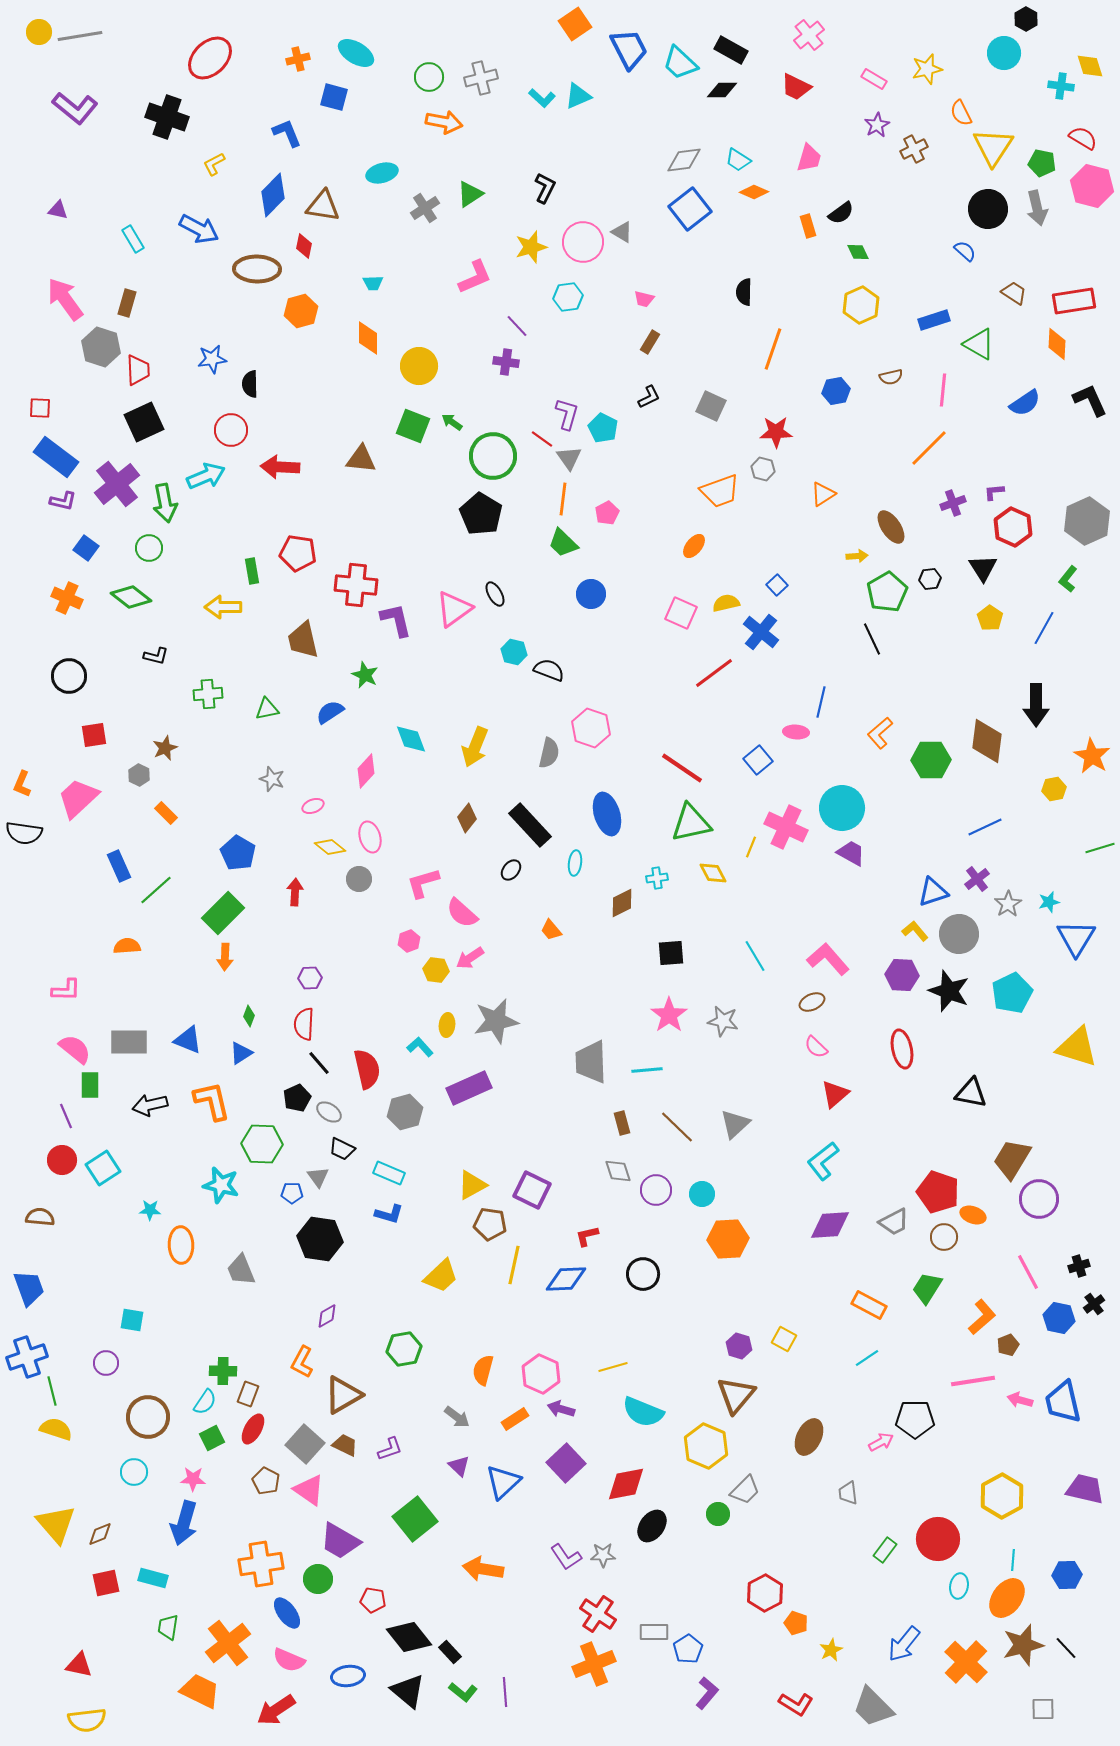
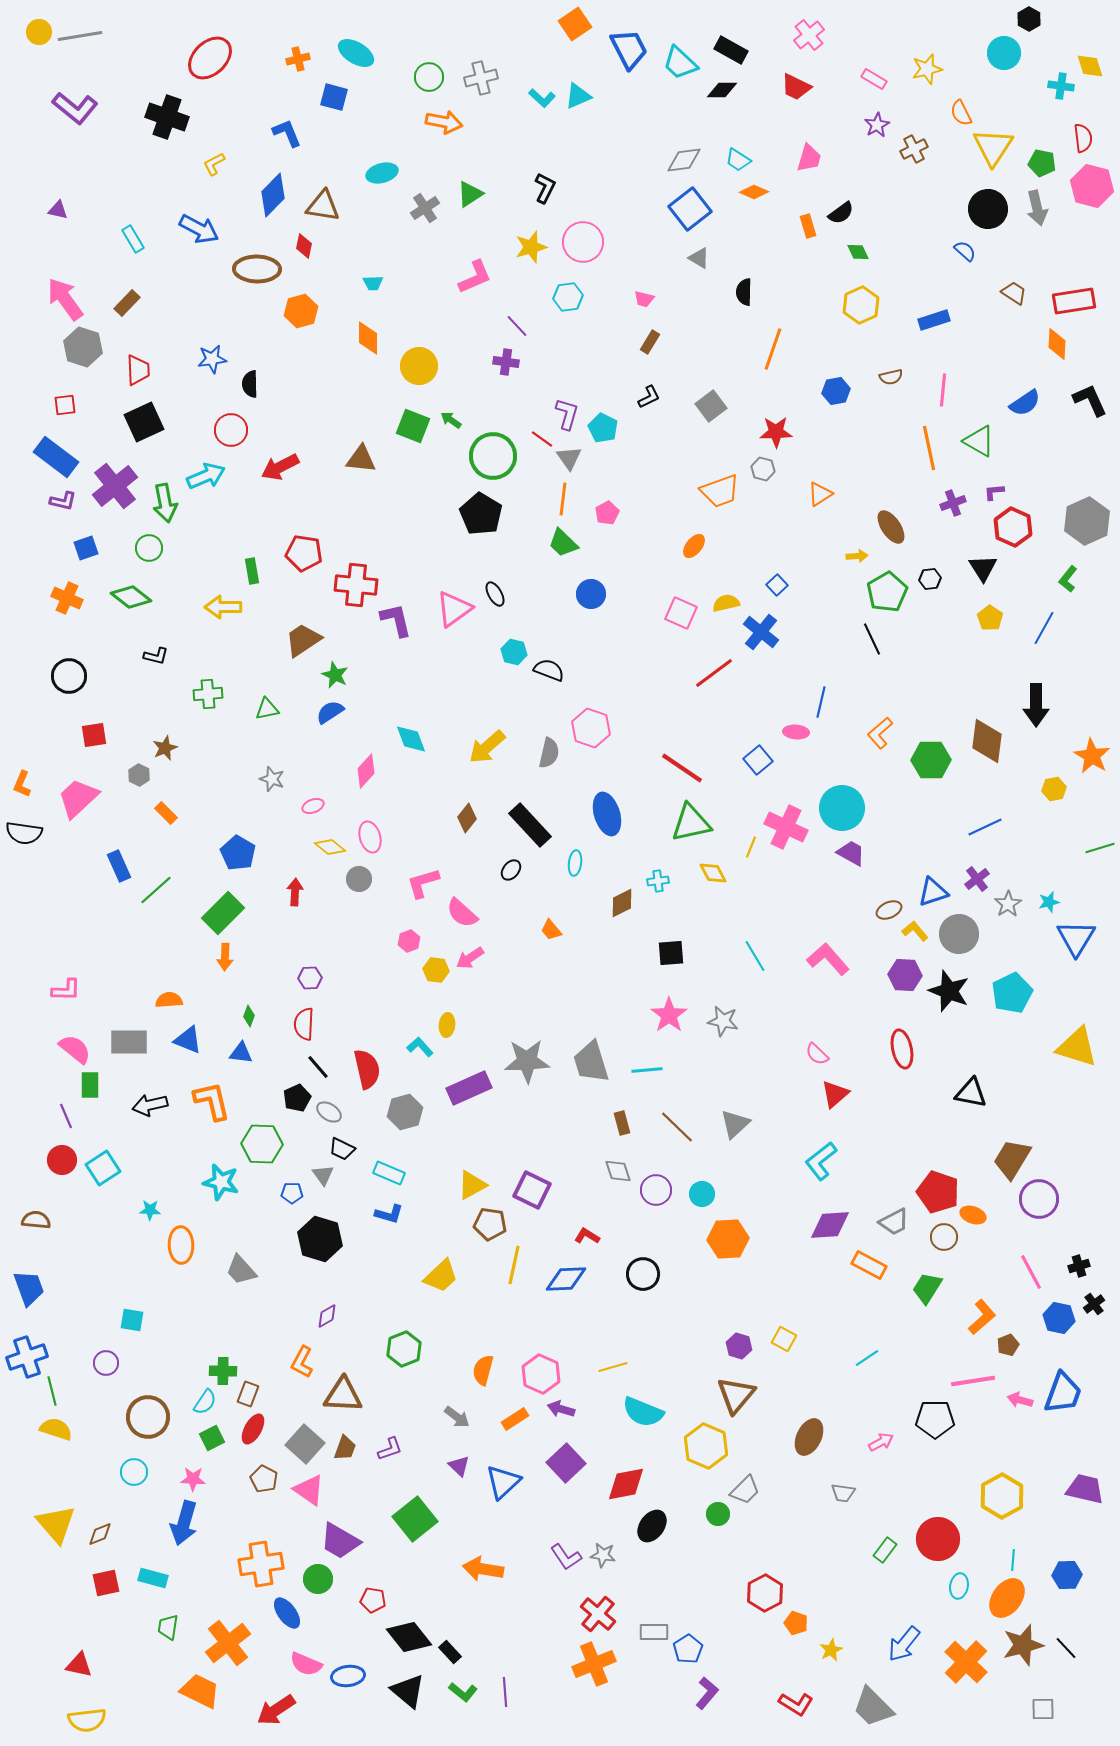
black hexagon at (1026, 19): moved 3 px right
red semicircle at (1083, 138): rotated 52 degrees clockwise
gray triangle at (622, 232): moved 77 px right, 26 px down
brown rectangle at (127, 303): rotated 28 degrees clockwise
green triangle at (979, 344): moved 97 px down
gray hexagon at (101, 347): moved 18 px left
gray square at (711, 406): rotated 28 degrees clockwise
red square at (40, 408): moved 25 px right, 3 px up; rotated 10 degrees counterclockwise
green arrow at (452, 422): moved 1 px left, 2 px up
orange line at (929, 448): rotated 57 degrees counterclockwise
red arrow at (280, 467): rotated 30 degrees counterclockwise
purple cross at (117, 484): moved 2 px left, 2 px down
orange triangle at (823, 494): moved 3 px left
blue square at (86, 548): rotated 35 degrees clockwise
red pentagon at (298, 553): moved 6 px right
brown trapezoid at (303, 640): rotated 69 degrees clockwise
green star at (365, 675): moved 30 px left
yellow arrow at (475, 747): moved 12 px right; rotated 27 degrees clockwise
cyan cross at (657, 878): moved 1 px right, 3 px down
orange semicircle at (127, 946): moved 42 px right, 54 px down
purple hexagon at (902, 975): moved 3 px right
brown ellipse at (812, 1002): moved 77 px right, 92 px up
gray star at (496, 1021): moved 31 px right, 40 px down; rotated 9 degrees clockwise
pink semicircle at (816, 1047): moved 1 px right, 7 px down
blue triangle at (241, 1053): rotated 40 degrees clockwise
gray trapezoid at (591, 1062): rotated 15 degrees counterclockwise
black line at (319, 1063): moved 1 px left, 4 px down
cyan L-shape at (823, 1161): moved 2 px left
gray triangle at (318, 1177): moved 5 px right, 2 px up
cyan star at (221, 1185): moved 3 px up
brown semicircle at (40, 1217): moved 4 px left, 3 px down
red L-shape at (587, 1236): rotated 45 degrees clockwise
black hexagon at (320, 1239): rotated 9 degrees clockwise
gray trapezoid at (241, 1270): rotated 20 degrees counterclockwise
pink line at (1028, 1272): moved 3 px right
orange rectangle at (869, 1305): moved 40 px up
green hexagon at (404, 1349): rotated 12 degrees counterclockwise
brown triangle at (343, 1395): rotated 33 degrees clockwise
blue trapezoid at (1063, 1402): moved 9 px up; rotated 147 degrees counterclockwise
black pentagon at (915, 1419): moved 20 px right
brown trapezoid at (345, 1445): moved 3 px down; rotated 84 degrees clockwise
brown pentagon at (266, 1481): moved 2 px left, 2 px up
gray trapezoid at (848, 1493): moved 5 px left; rotated 75 degrees counterclockwise
gray star at (603, 1555): rotated 10 degrees clockwise
red cross at (598, 1614): rotated 6 degrees clockwise
pink semicircle at (289, 1660): moved 17 px right, 4 px down
